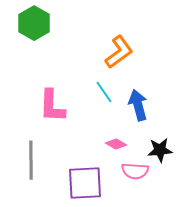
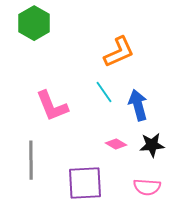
orange L-shape: rotated 12 degrees clockwise
pink L-shape: rotated 24 degrees counterclockwise
black star: moved 8 px left, 5 px up
pink semicircle: moved 12 px right, 16 px down
